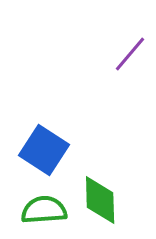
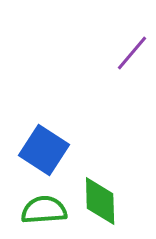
purple line: moved 2 px right, 1 px up
green diamond: moved 1 px down
